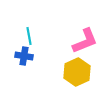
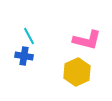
cyan line: rotated 18 degrees counterclockwise
pink L-shape: moved 2 px right, 1 px up; rotated 36 degrees clockwise
